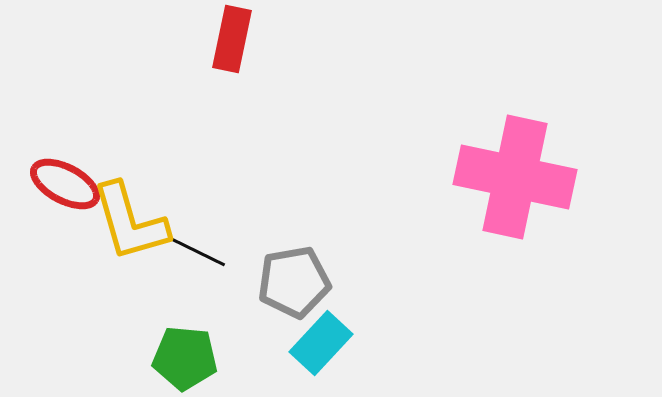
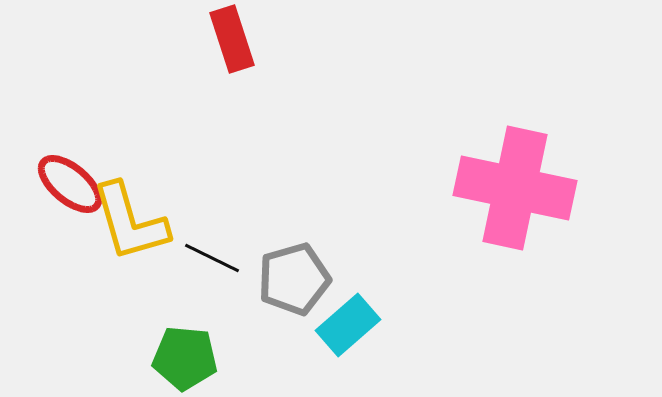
red rectangle: rotated 30 degrees counterclockwise
pink cross: moved 11 px down
red ellipse: moved 5 px right; rotated 12 degrees clockwise
black line: moved 14 px right, 6 px down
gray pentagon: moved 3 px up; rotated 6 degrees counterclockwise
cyan rectangle: moved 27 px right, 18 px up; rotated 6 degrees clockwise
